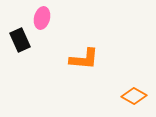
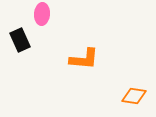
pink ellipse: moved 4 px up; rotated 10 degrees counterclockwise
orange diamond: rotated 20 degrees counterclockwise
